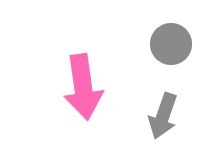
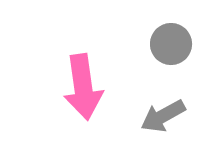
gray arrow: rotated 42 degrees clockwise
